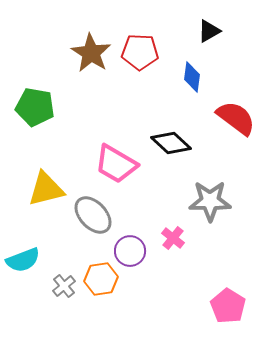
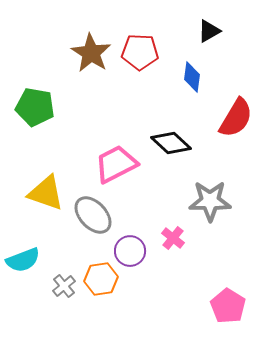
red semicircle: rotated 84 degrees clockwise
pink trapezoid: rotated 123 degrees clockwise
yellow triangle: moved 4 px down; rotated 33 degrees clockwise
